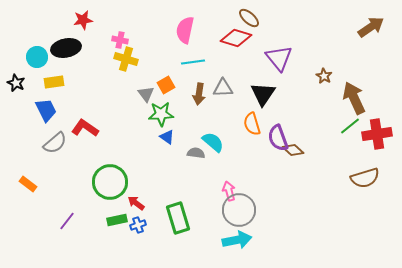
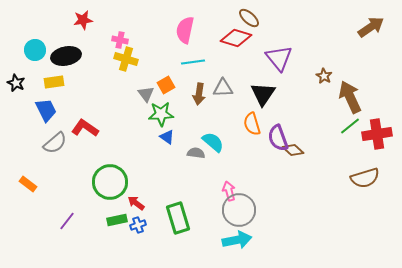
black ellipse at (66, 48): moved 8 px down
cyan circle at (37, 57): moved 2 px left, 7 px up
brown arrow at (354, 98): moved 4 px left, 1 px up
